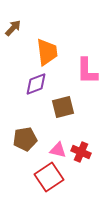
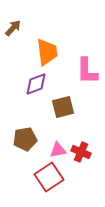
pink triangle: rotated 24 degrees counterclockwise
